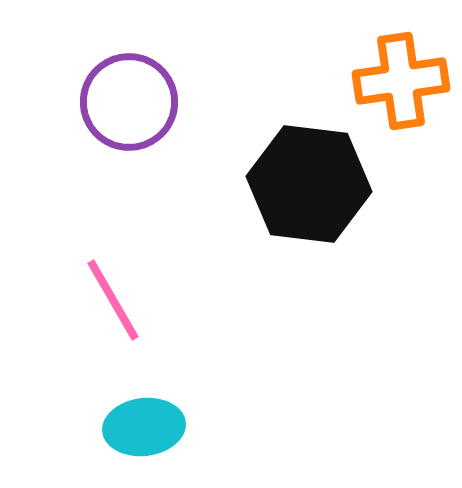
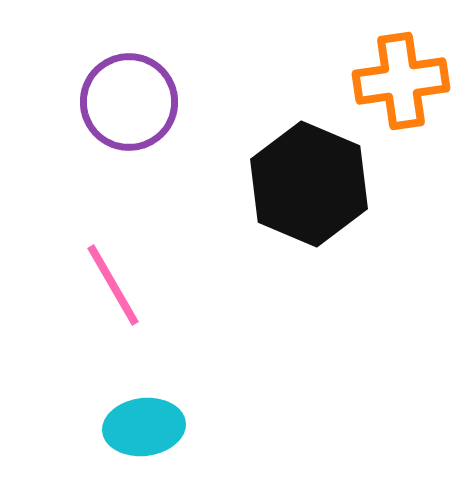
black hexagon: rotated 16 degrees clockwise
pink line: moved 15 px up
